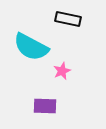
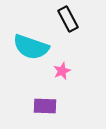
black rectangle: rotated 50 degrees clockwise
cyan semicircle: rotated 9 degrees counterclockwise
